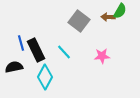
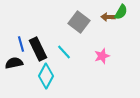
green semicircle: moved 1 px right, 1 px down
gray square: moved 1 px down
blue line: moved 1 px down
black rectangle: moved 2 px right, 1 px up
pink star: rotated 14 degrees counterclockwise
black semicircle: moved 4 px up
cyan diamond: moved 1 px right, 1 px up
